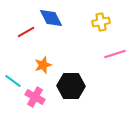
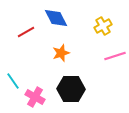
blue diamond: moved 5 px right
yellow cross: moved 2 px right, 4 px down; rotated 18 degrees counterclockwise
pink line: moved 2 px down
orange star: moved 18 px right, 12 px up
cyan line: rotated 18 degrees clockwise
black hexagon: moved 3 px down
